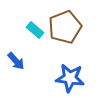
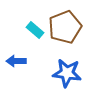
blue arrow: rotated 132 degrees clockwise
blue star: moved 3 px left, 5 px up
